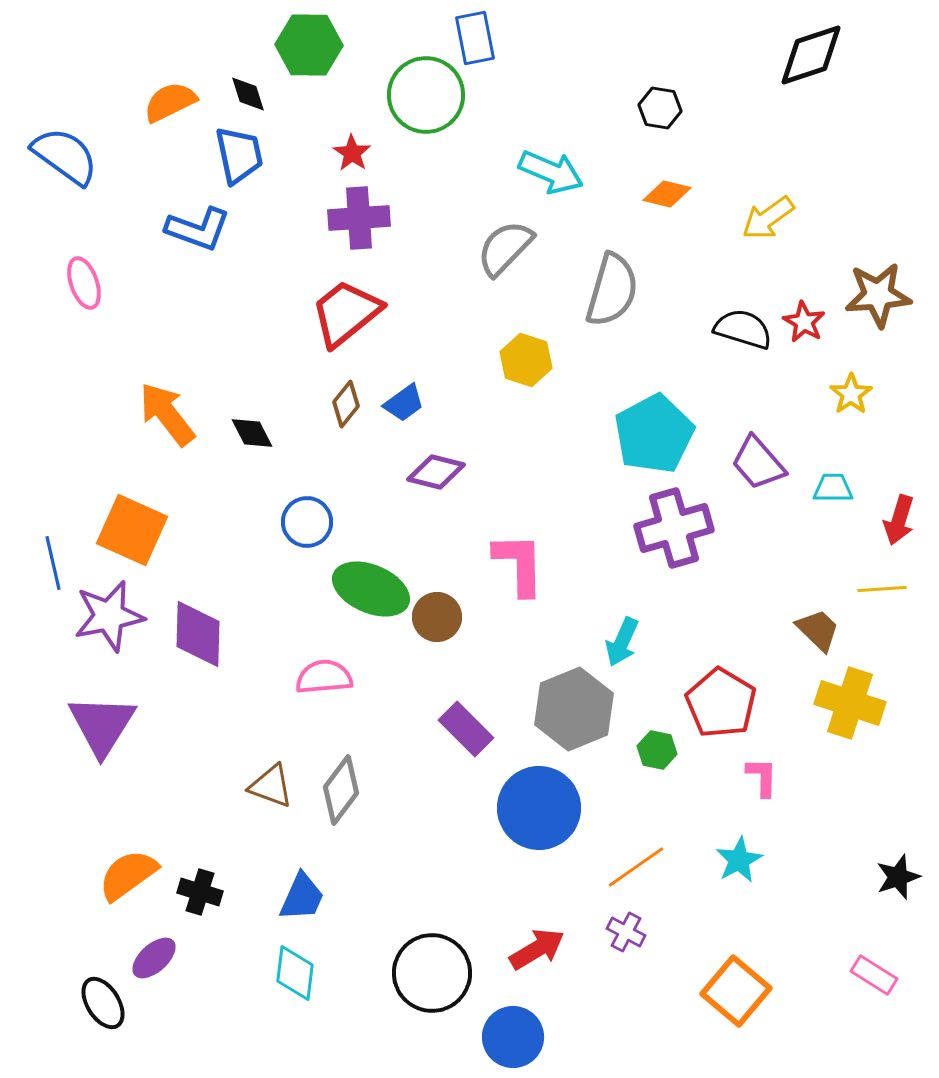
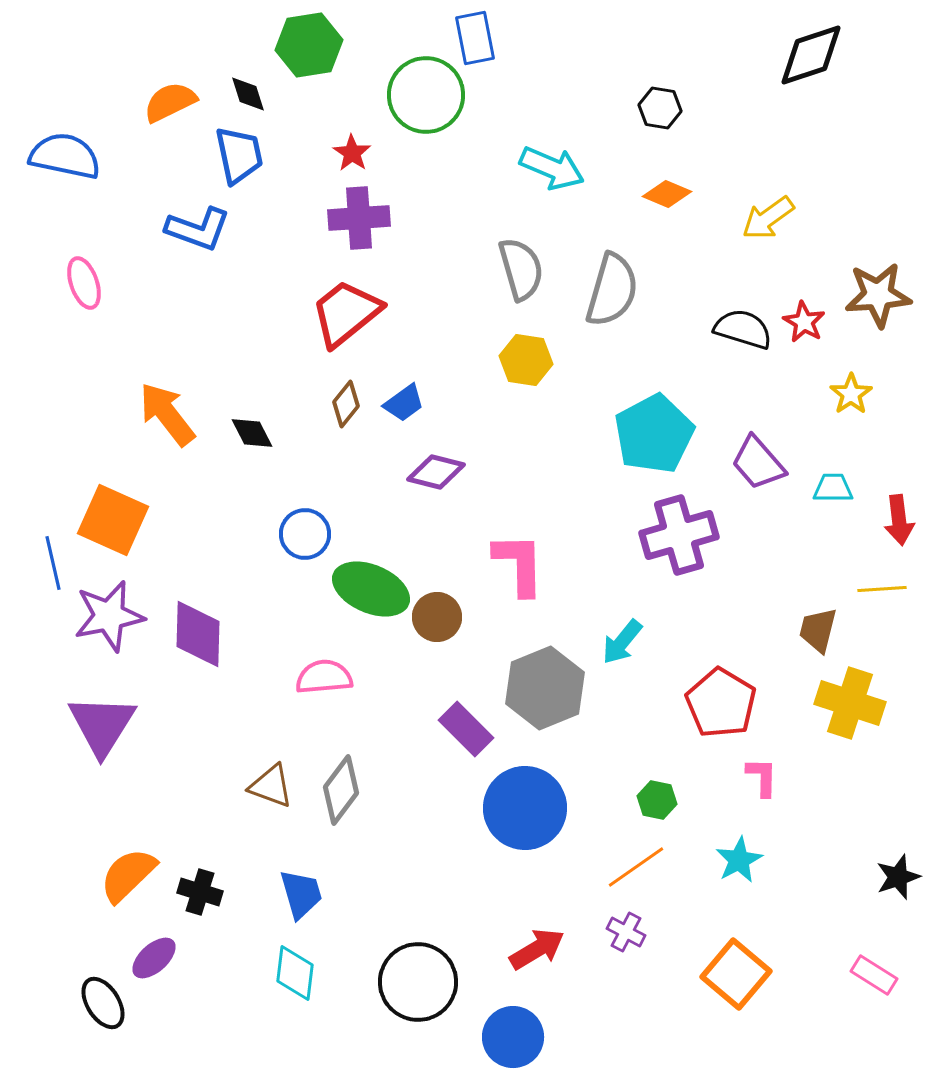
green hexagon at (309, 45): rotated 10 degrees counterclockwise
blue semicircle at (65, 156): rotated 24 degrees counterclockwise
cyan arrow at (551, 172): moved 1 px right, 4 px up
orange diamond at (667, 194): rotated 9 degrees clockwise
gray semicircle at (505, 248): moved 16 px right, 21 px down; rotated 120 degrees clockwise
yellow hexagon at (526, 360): rotated 9 degrees counterclockwise
red arrow at (899, 520): rotated 24 degrees counterclockwise
blue circle at (307, 522): moved 2 px left, 12 px down
purple cross at (674, 528): moved 5 px right, 7 px down
orange square at (132, 530): moved 19 px left, 10 px up
brown trapezoid at (818, 630): rotated 120 degrees counterclockwise
cyan arrow at (622, 642): rotated 15 degrees clockwise
gray hexagon at (574, 709): moved 29 px left, 21 px up
green hexagon at (657, 750): moved 50 px down
blue circle at (539, 808): moved 14 px left
orange semicircle at (128, 875): rotated 8 degrees counterclockwise
blue trapezoid at (302, 897): moved 1 px left, 3 px up; rotated 40 degrees counterclockwise
black circle at (432, 973): moved 14 px left, 9 px down
orange square at (736, 991): moved 17 px up
